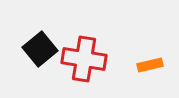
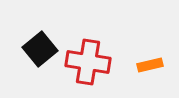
red cross: moved 4 px right, 3 px down
